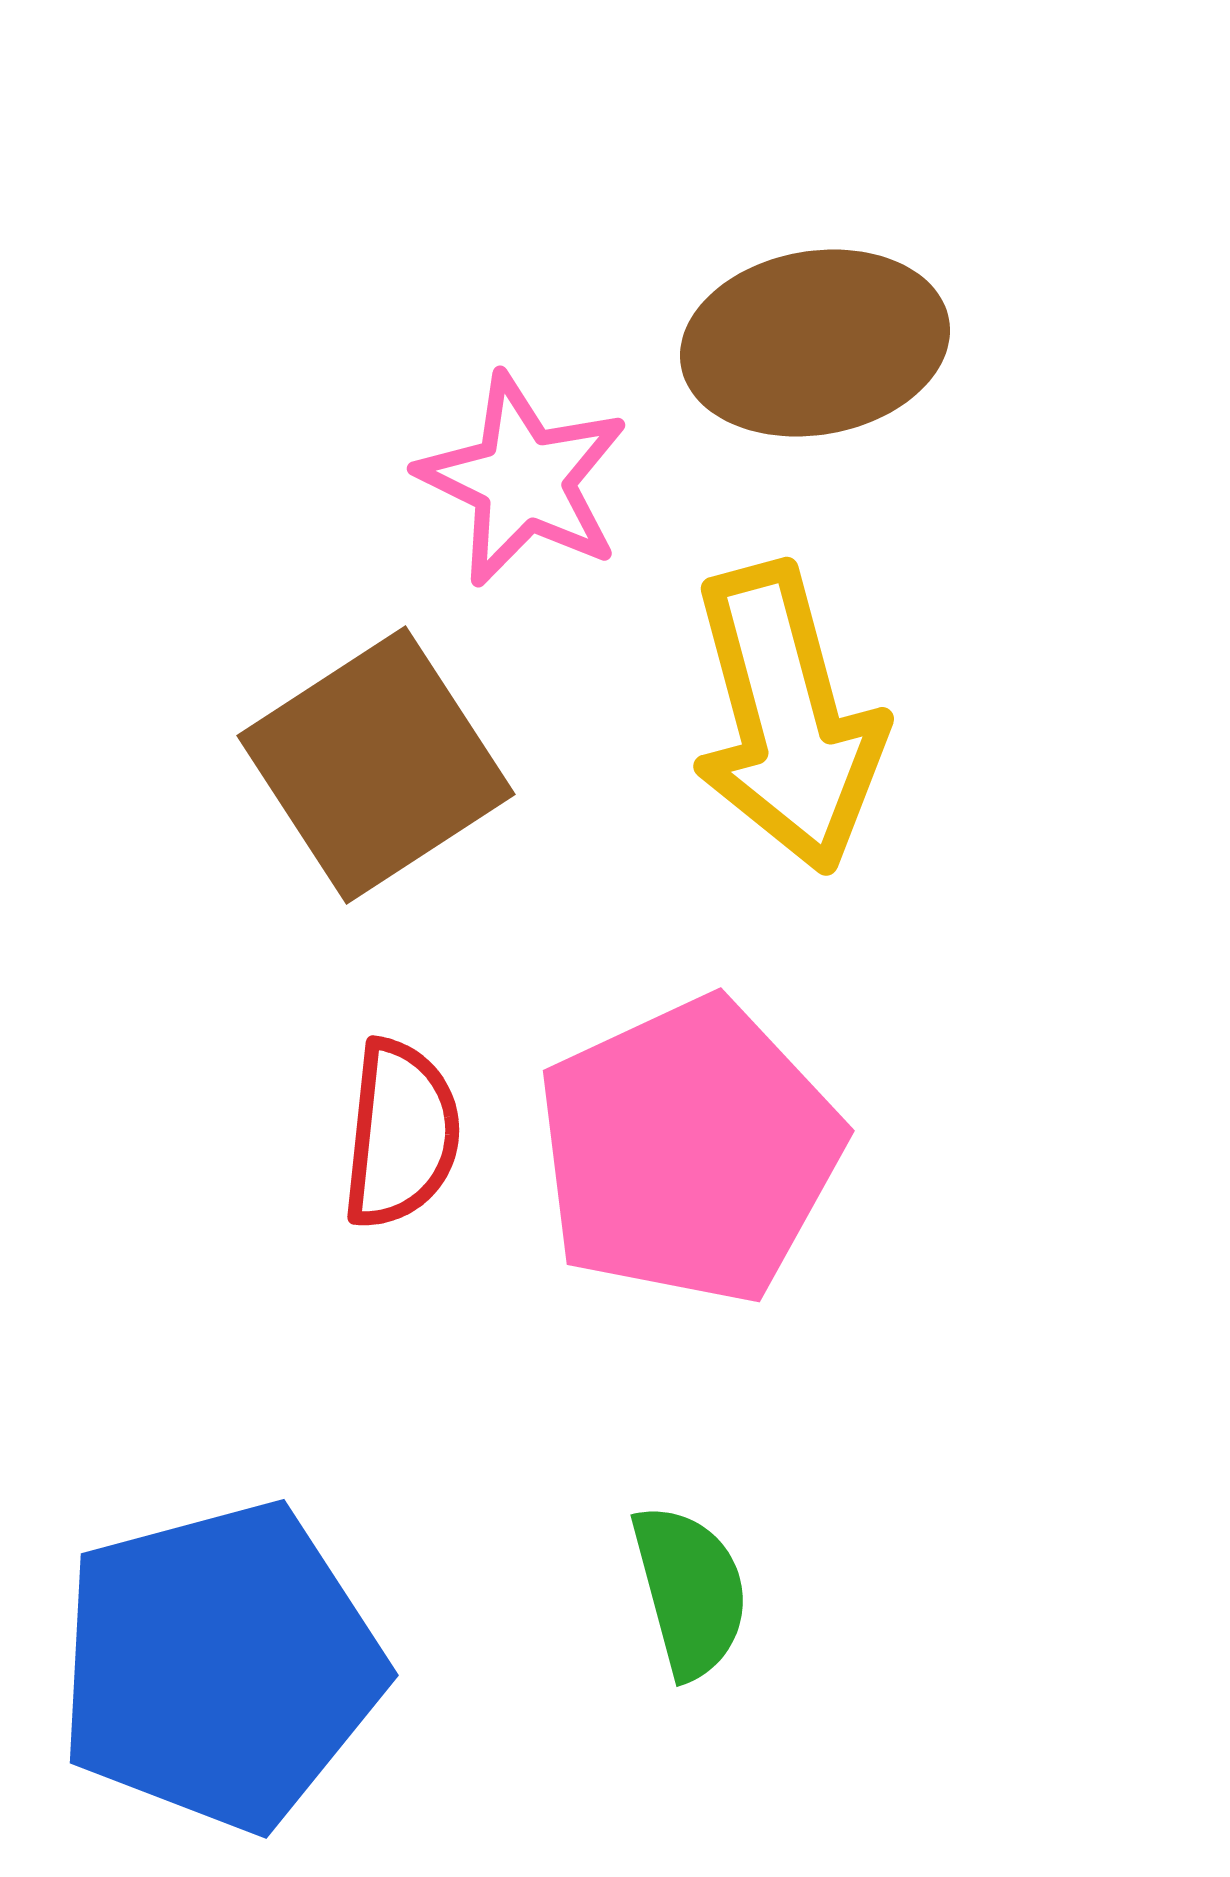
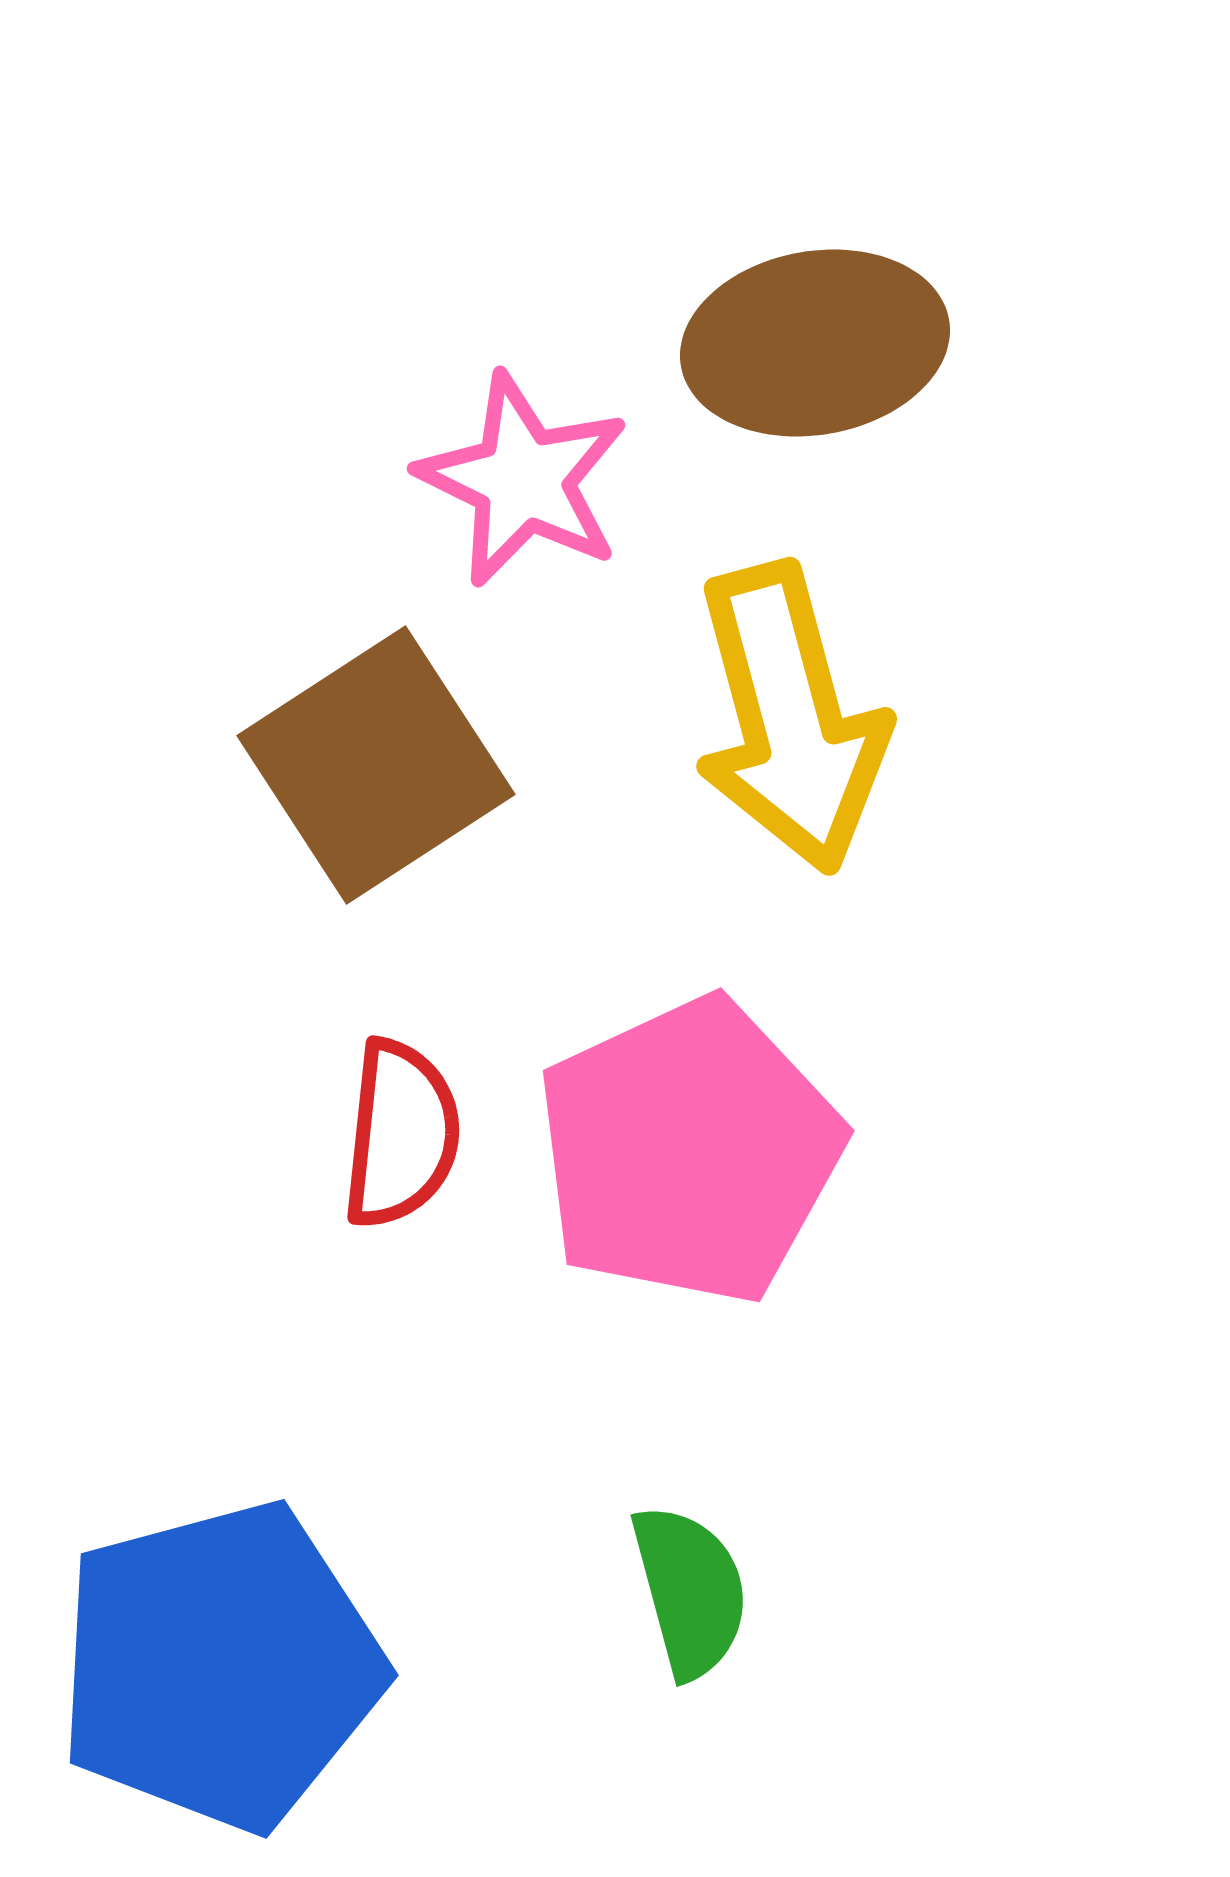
yellow arrow: moved 3 px right
